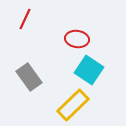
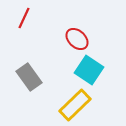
red line: moved 1 px left, 1 px up
red ellipse: rotated 35 degrees clockwise
yellow rectangle: moved 2 px right
